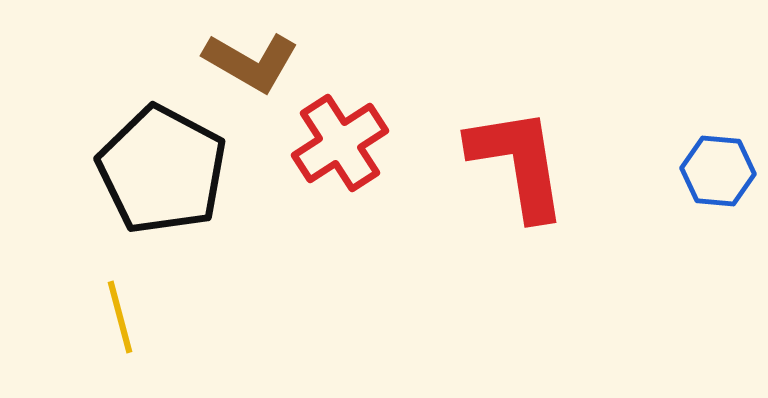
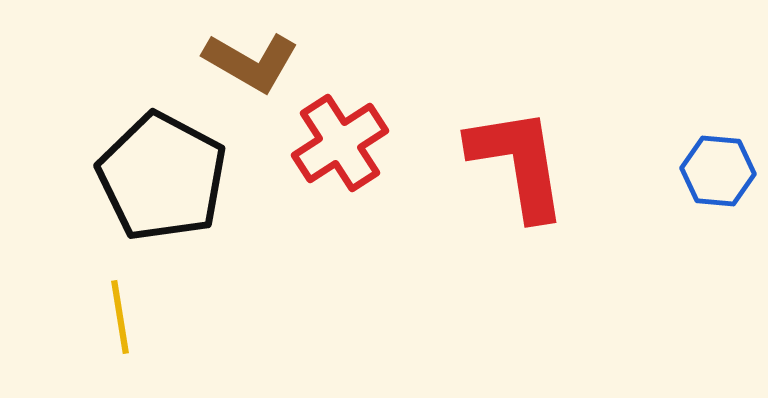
black pentagon: moved 7 px down
yellow line: rotated 6 degrees clockwise
